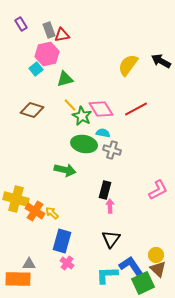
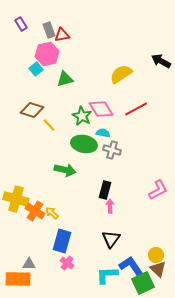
yellow semicircle: moved 7 px left, 9 px down; rotated 20 degrees clockwise
yellow line: moved 21 px left, 20 px down
